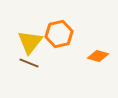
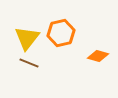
orange hexagon: moved 2 px right, 1 px up
yellow triangle: moved 3 px left, 4 px up
